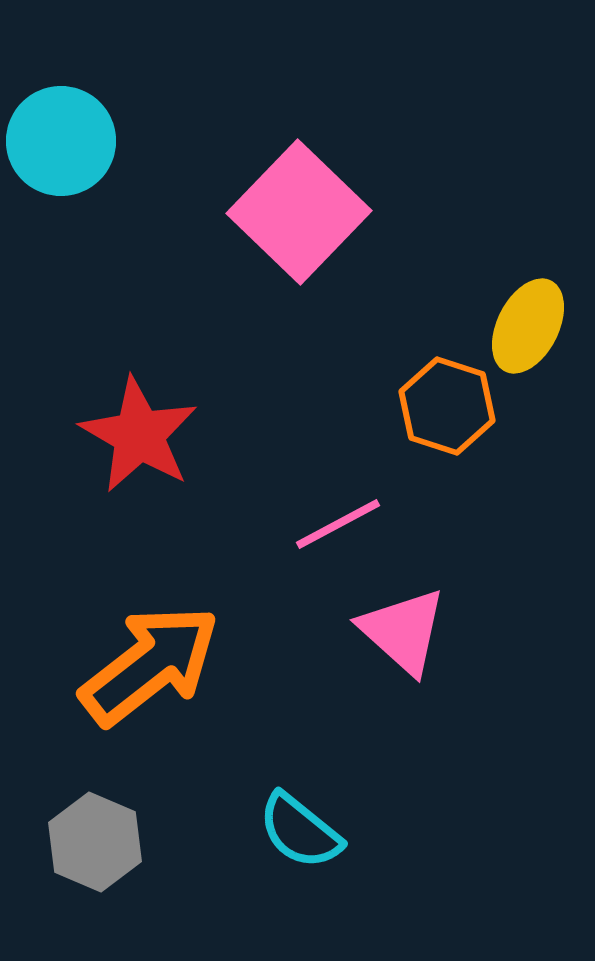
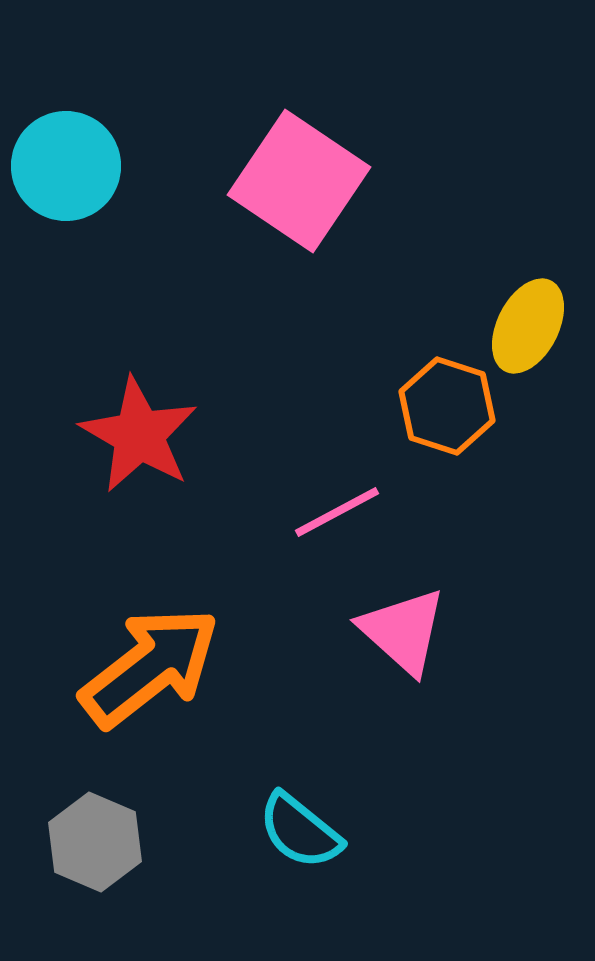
cyan circle: moved 5 px right, 25 px down
pink square: moved 31 px up; rotated 10 degrees counterclockwise
pink line: moved 1 px left, 12 px up
orange arrow: moved 2 px down
